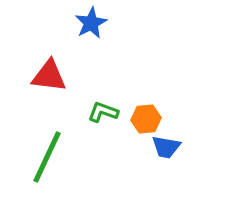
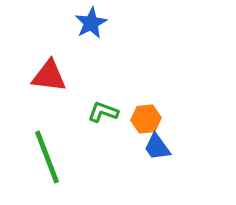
blue trapezoid: moved 9 px left; rotated 44 degrees clockwise
green line: rotated 46 degrees counterclockwise
